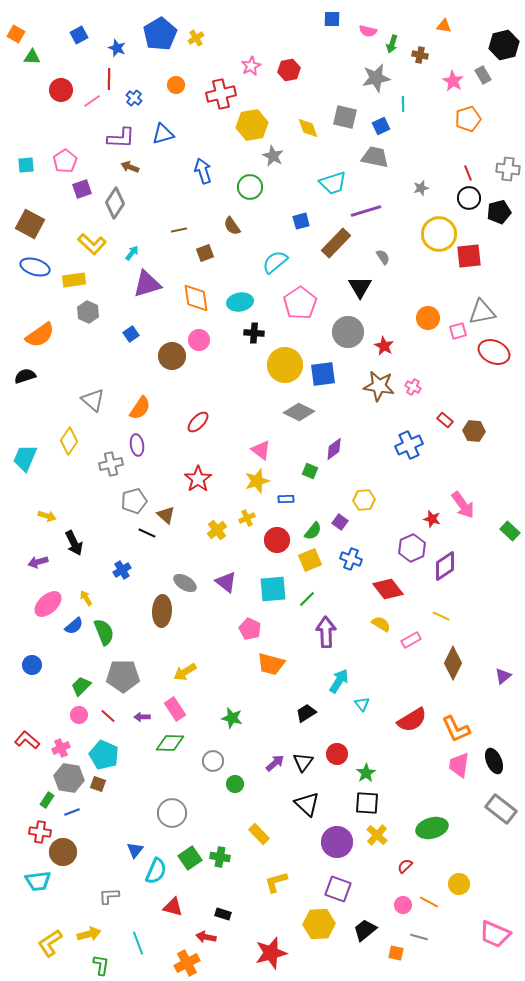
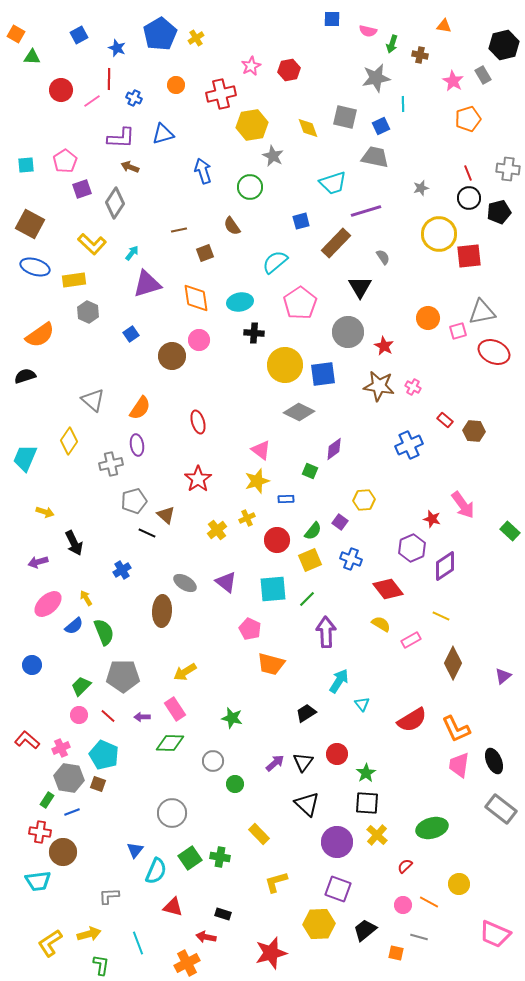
blue cross at (134, 98): rotated 14 degrees counterclockwise
red ellipse at (198, 422): rotated 60 degrees counterclockwise
yellow arrow at (47, 516): moved 2 px left, 4 px up
